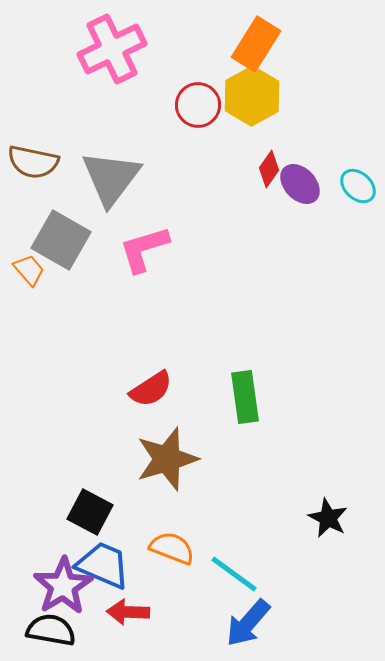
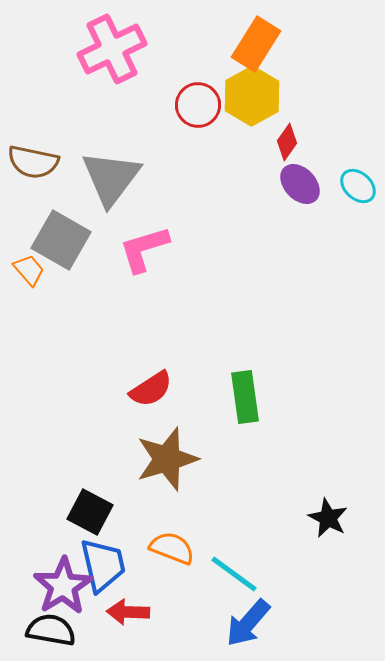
red diamond: moved 18 px right, 27 px up
blue trapezoid: rotated 54 degrees clockwise
